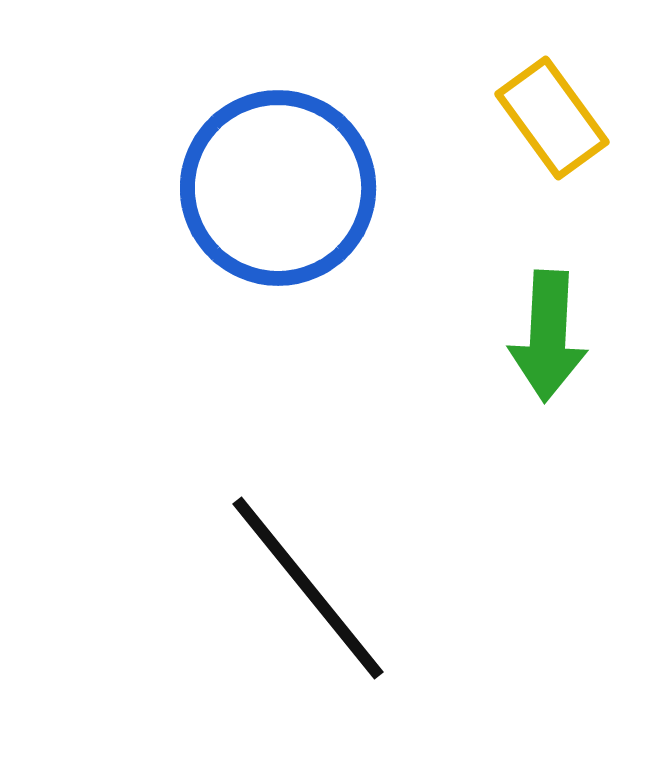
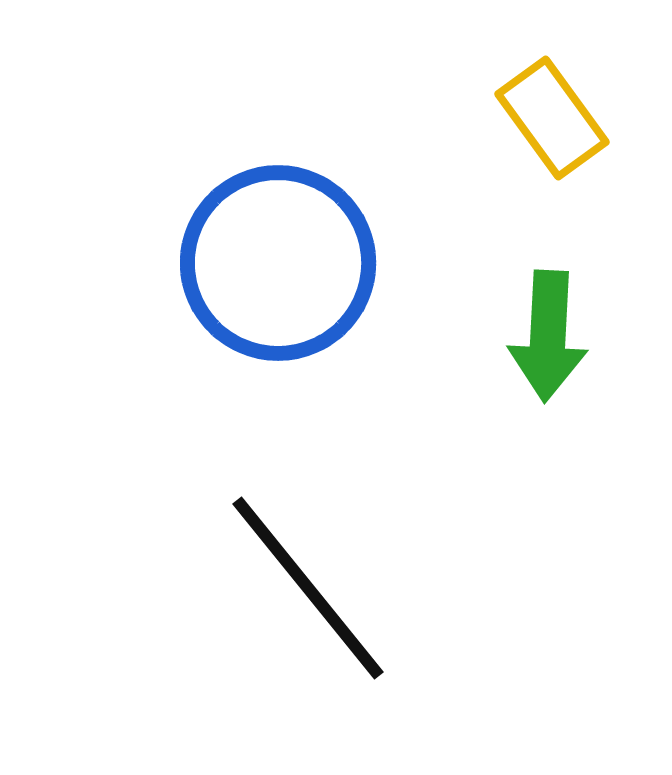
blue circle: moved 75 px down
